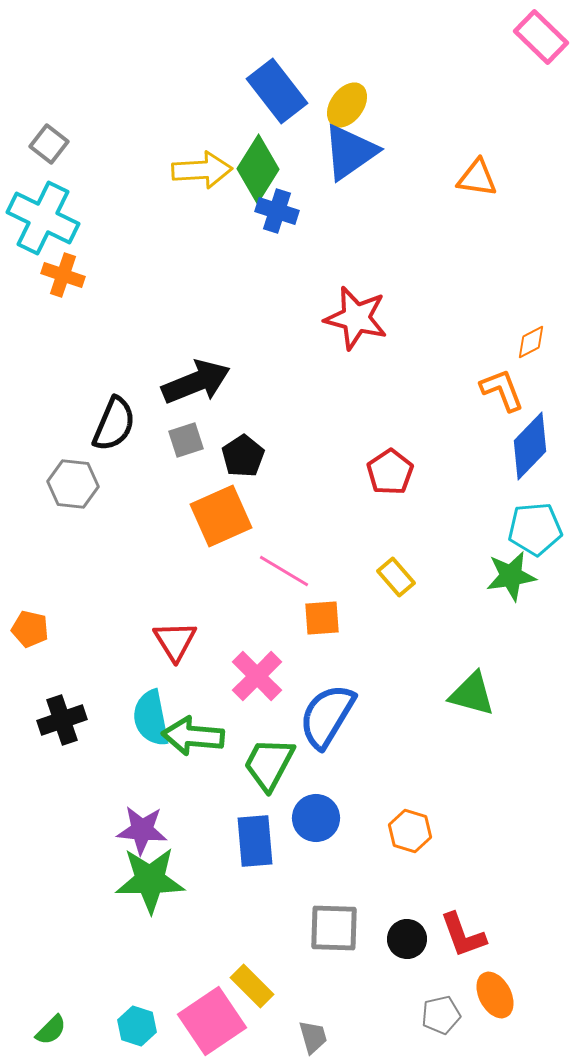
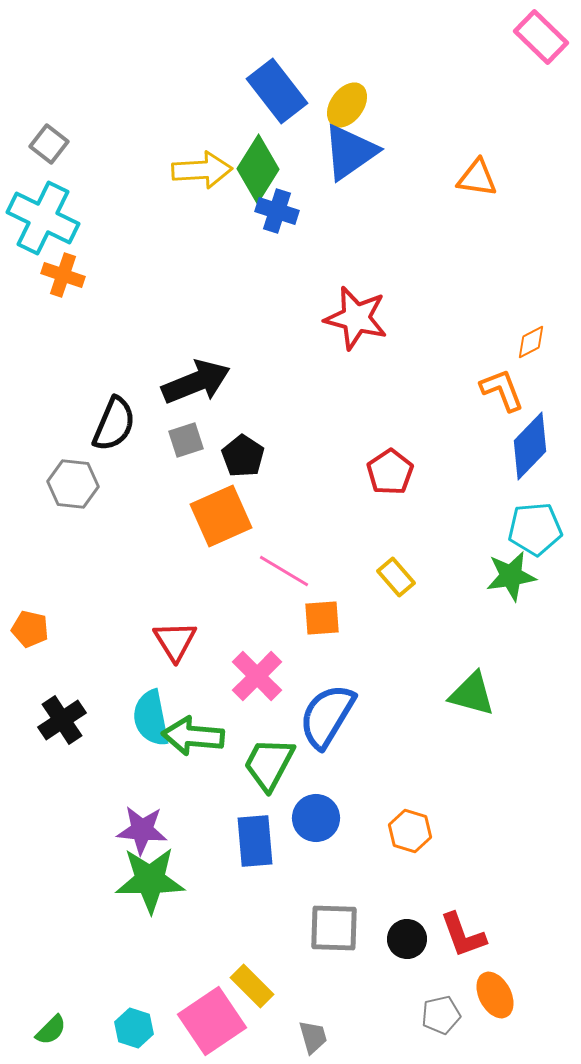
black pentagon at (243, 456): rotated 6 degrees counterclockwise
black cross at (62, 720): rotated 15 degrees counterclockwise
cyan hexagon at (137, 1026): moved 3 px left, 2 px down
